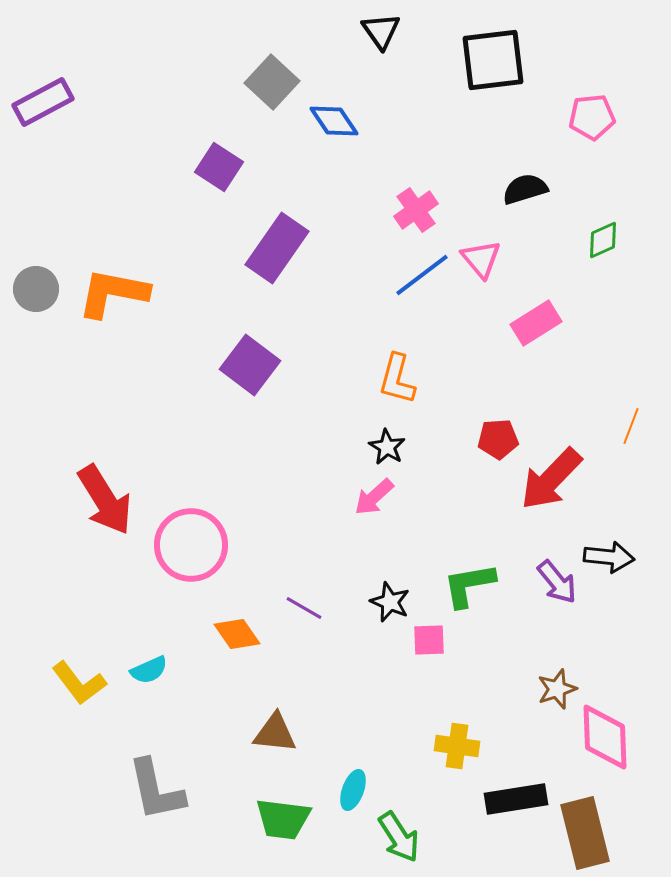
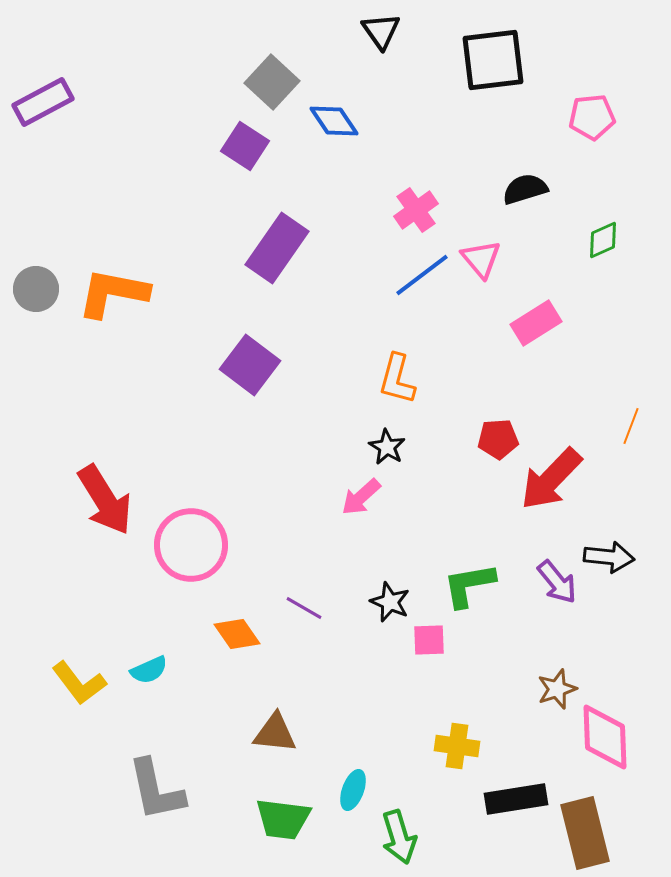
purple square at (219, 167): moved 26 px right, 21 px up
pink arrow at (374, 497): moved 13 px left
green arrow at (399, 837): rotated 16 degrees clockwise
